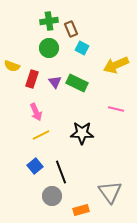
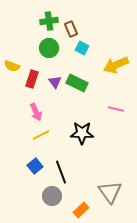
orange rectangle: rotated 28 degrees counterclockwise
